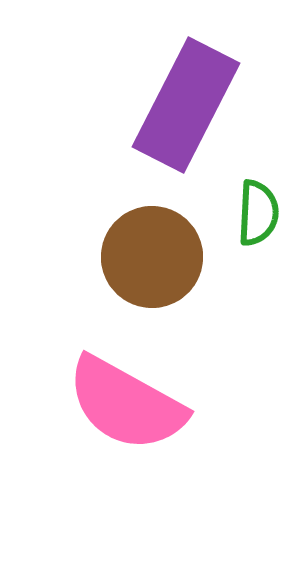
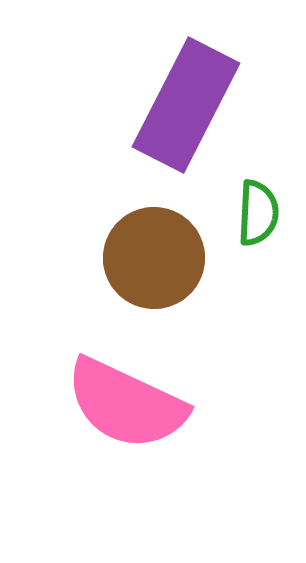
brown circle: moved 2 px right, 1 px down
pink semicircle: rotated 4 degrees counterclockwise
